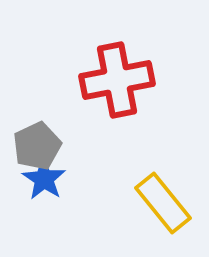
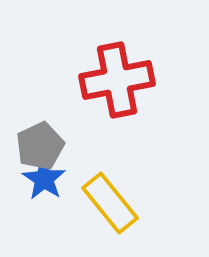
gray pentagon: moved 3 px right
yellow rectangle: moved 53 px left
